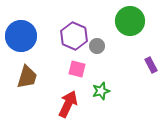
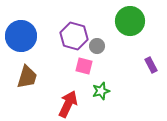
purple hexagon: rotated 8 degrees counterclockwise
pink square: moved 7 px right, 3 px up
